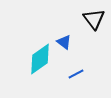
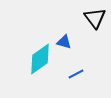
black triangle: moved 1 px right, 1 px up
blue triangle: rotated 21 degrees counterclockwise
